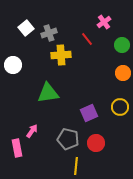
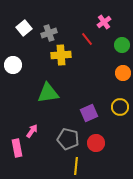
white square: moved 2 px left
